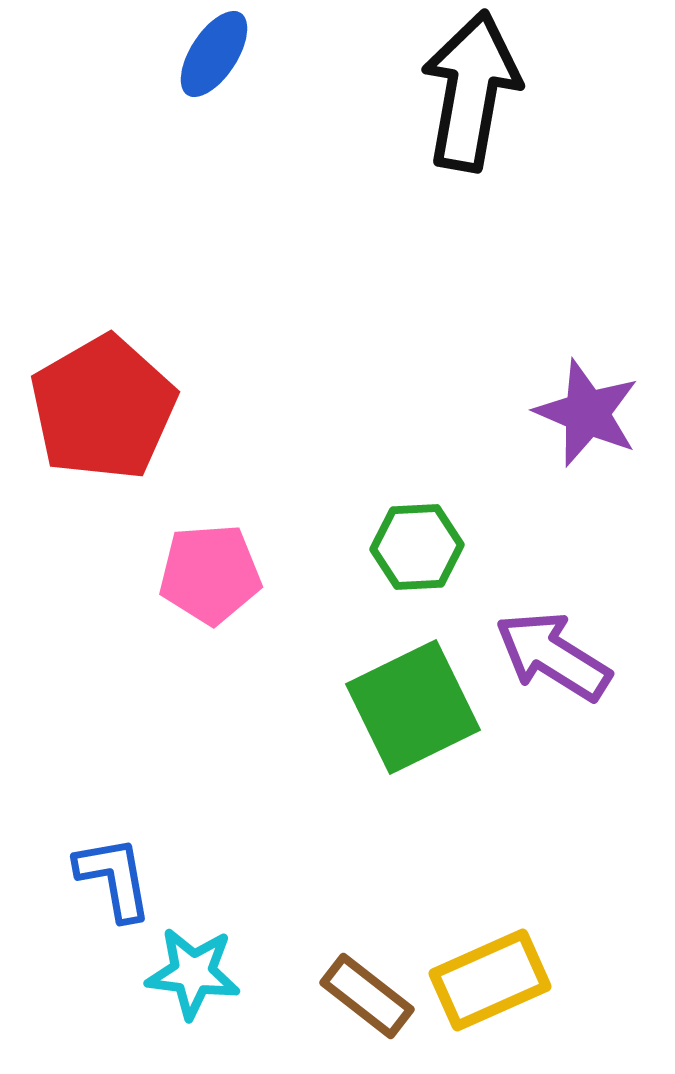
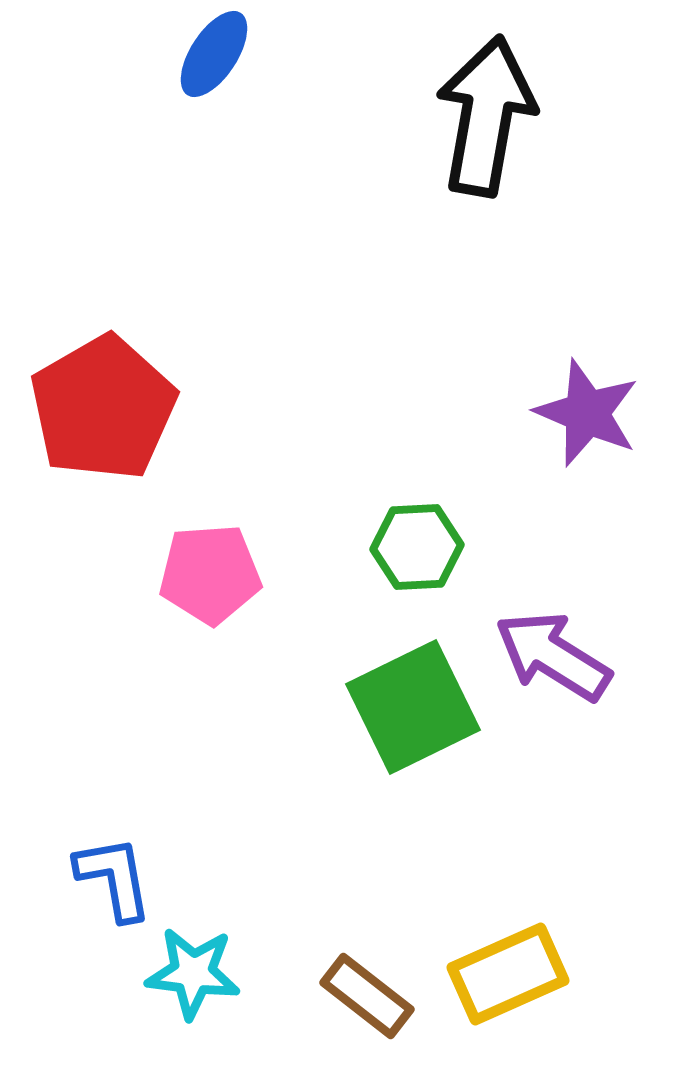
black arrow: moved 15 px right, 25 px down
yellow rectangle: moved 18 px right, 6 px up
